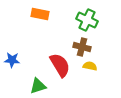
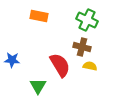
orange rectangle: moved 1 px left, 2 px down
green triangle: rotated 42 degrees counterclockwise
